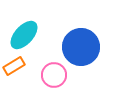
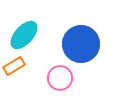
blue circle: moved 3 px up
pink circle: moved 6 px right, 3 px down
